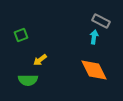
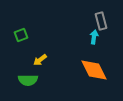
gray rectangle: rotated 48 degrees clockwise
